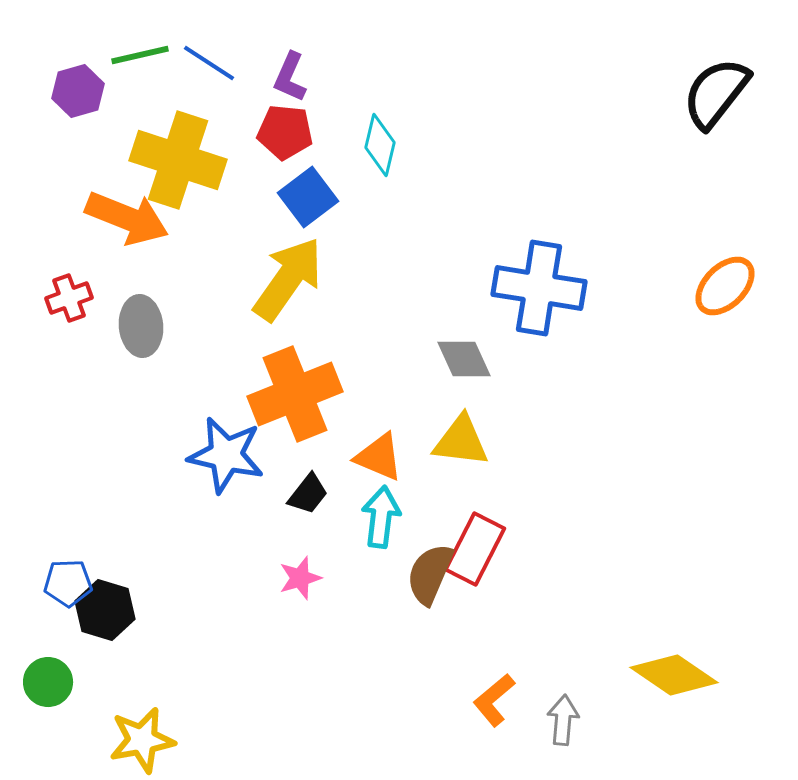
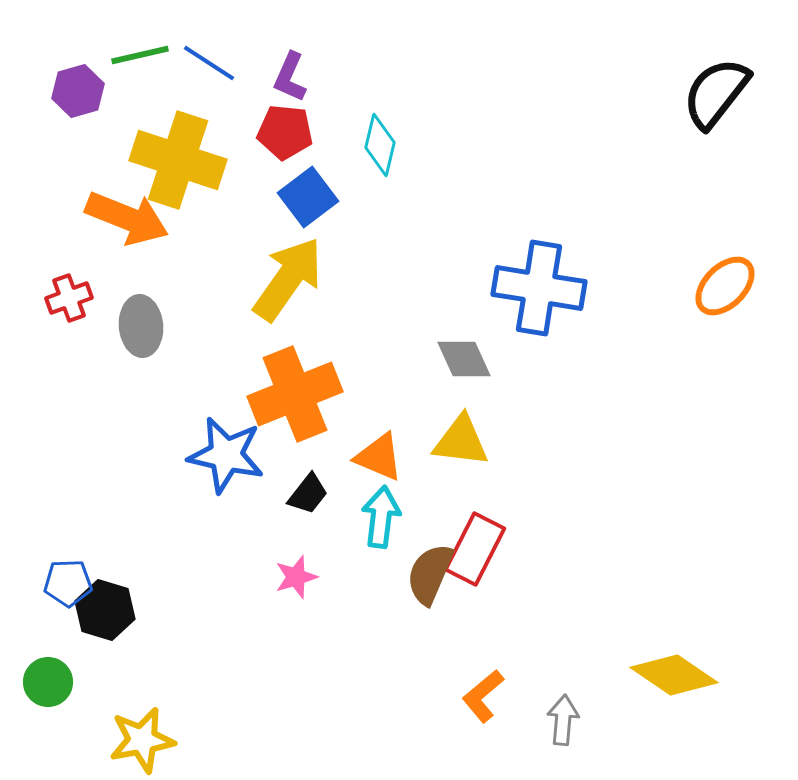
pink star: moved 4 px left, 1 px up
orange L-shape: moved 11 px left, 4 px up
